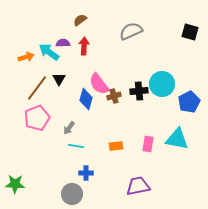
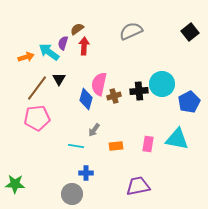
brown semicircle: moved 3 px left, 9 px down
black square: rotated 36 degrees clockwise
purple semicircle: rotated 72 degrees counterclockwise
pink semicircle: rotated 50 degrees clockwise
pink pentagon: rotated 15 degrees clockwise
gray arrow: moved 25 px right, 2 px down
